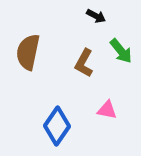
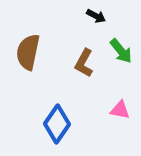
pink triangle: moved 13 px right
blue diamond: moved 2 px up
